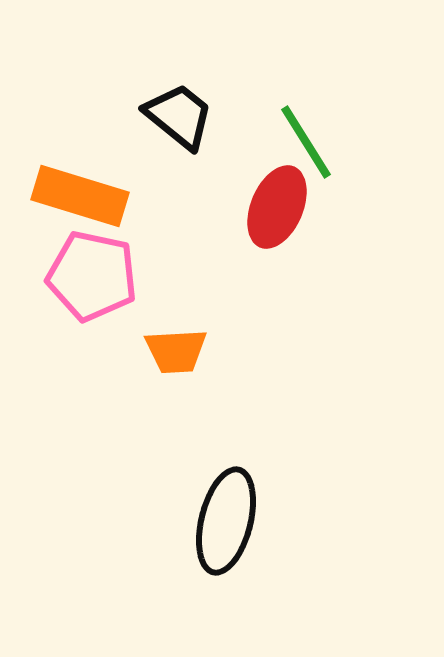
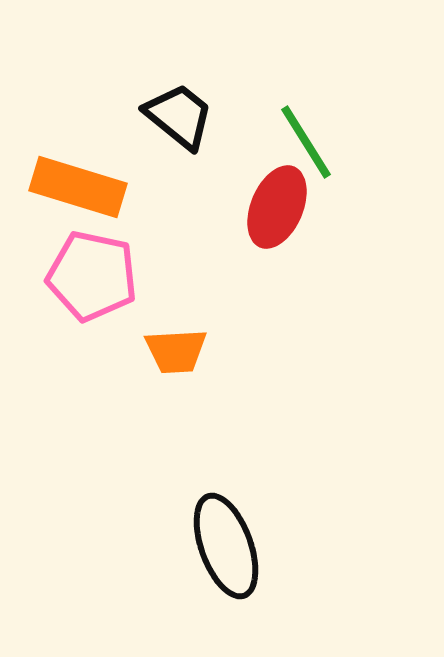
orange rectangle: moved 2 px left, 9 px up
black ellipse: moved 25 px down; rotated 34 degrees counterclockwise
